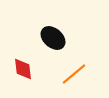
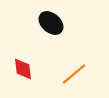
black ellipse: moved 2 px left, 15 px up
